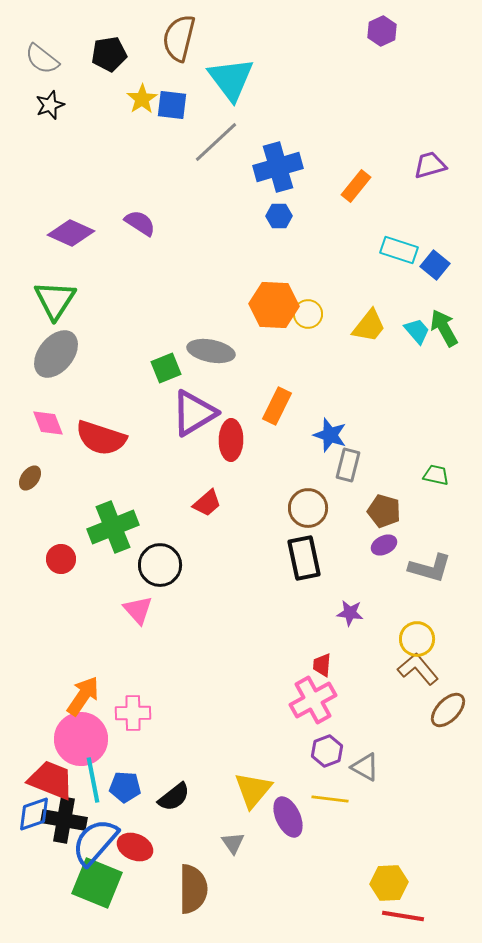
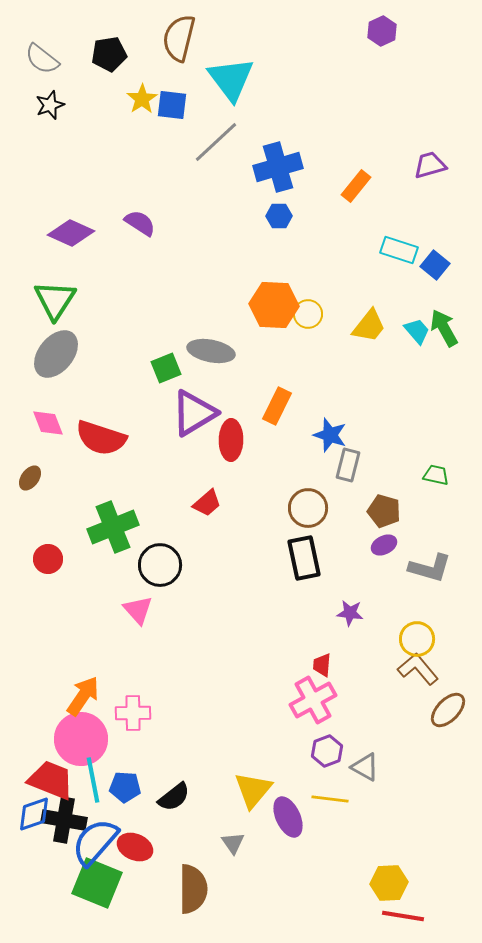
red circle at (61, 559): moved 13 px left
